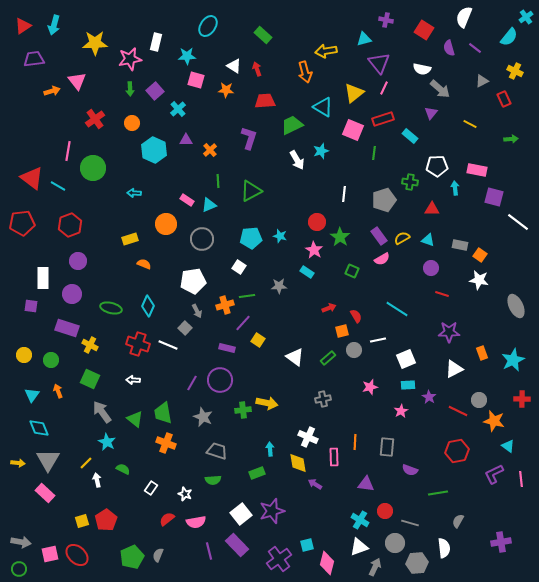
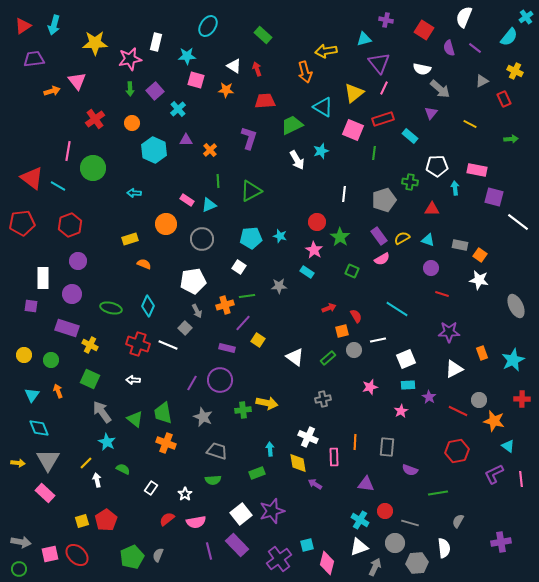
white star at (185, 494): rotated 16 degrees clockwise
